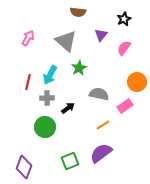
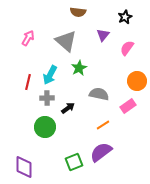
black star: moved 1 px right, 2 px up
purple triangle: moved 2 px right
pink semicircle: moved 3 px right
orange circle: moved 1 px up
pink rectangle: moved 3 px right
purple semicircle: moved 1 px up
green square: moved 4 px right, 1 px down
purple diamond: rotated 20 degrees counterclockwise
